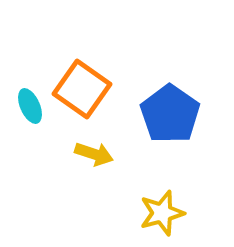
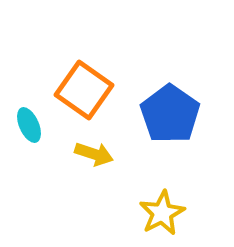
orange square: moved 2 px right, 1 px down
cyan ellipse: moved 1 px left, 19 px down
yellow star: rotated 12 degrees counterclockwise
